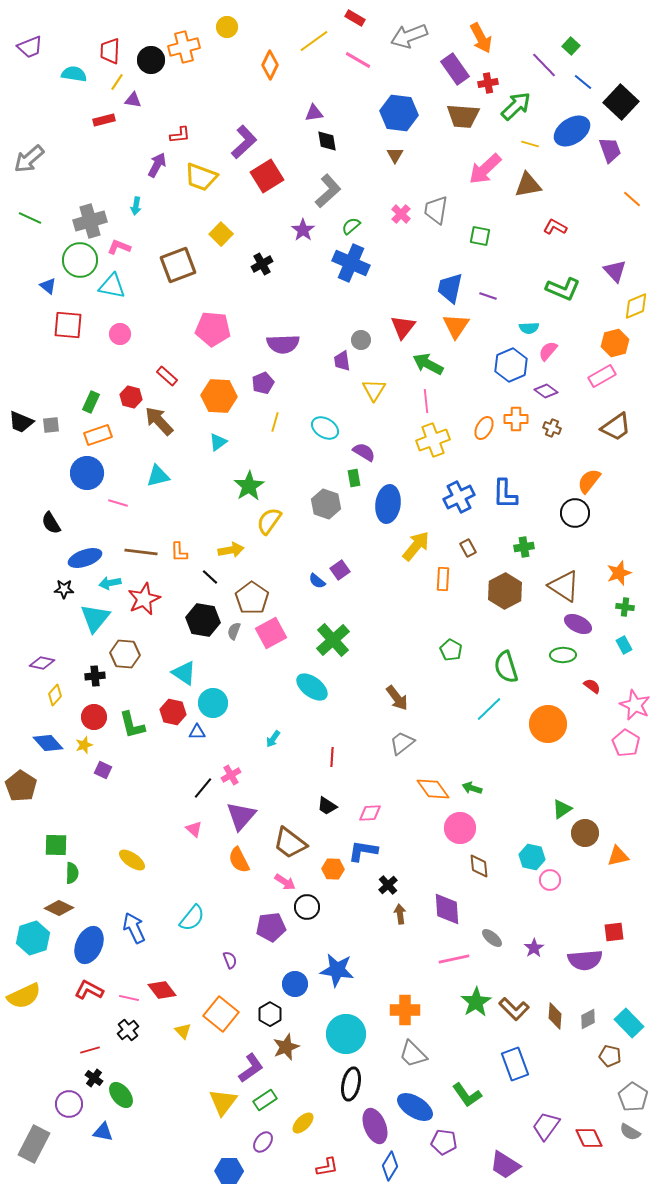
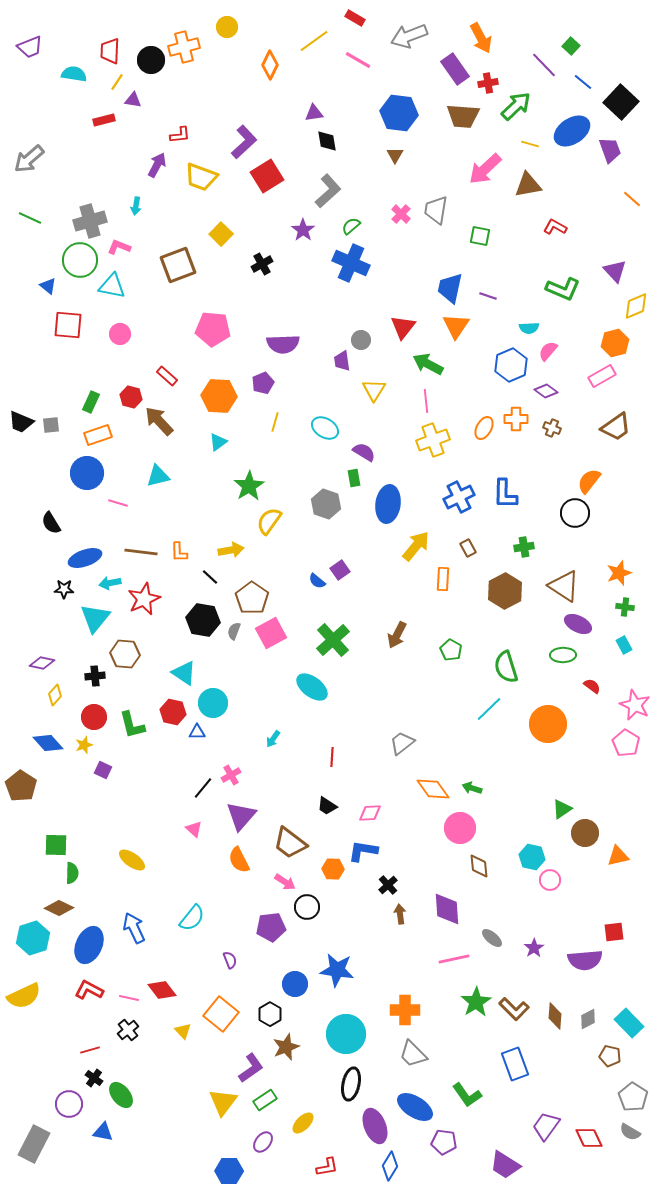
brown arrow at (397, 698): moved 63 px up; rotated 64 degrees clockwise
